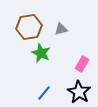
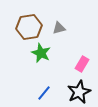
gray triangle: moved 2 px left, 1 px up
black star: rotated 15 degrees clockwise
